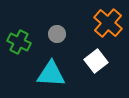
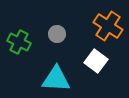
orange cross: moved 3 px down; rotated 8 degrees counterclockwise
white square: rotated 15 degrees counterclockwise
cyan triangle: moved 5 px right, 5 px down
